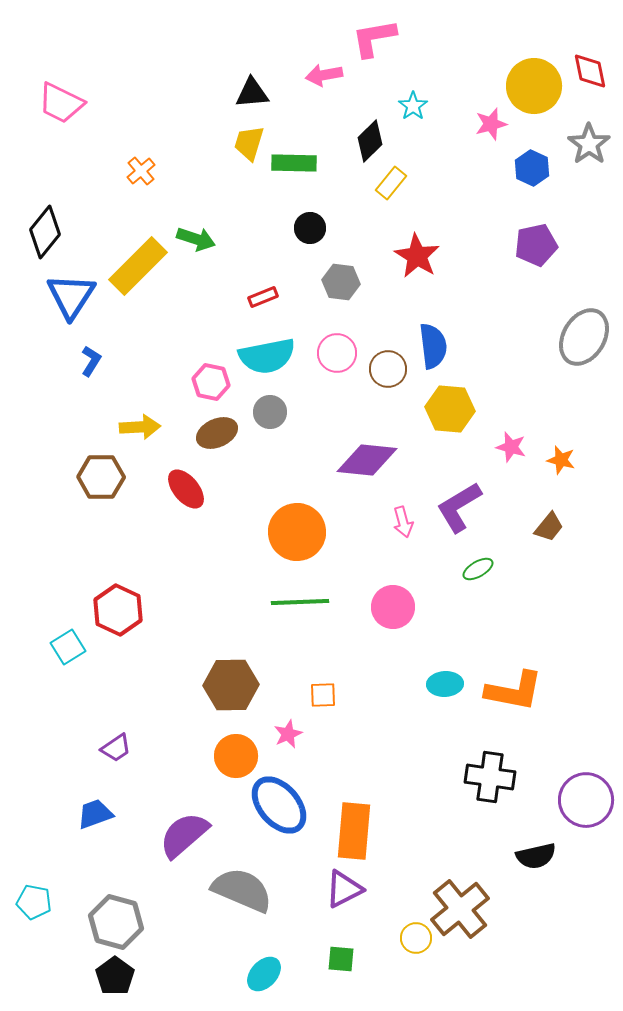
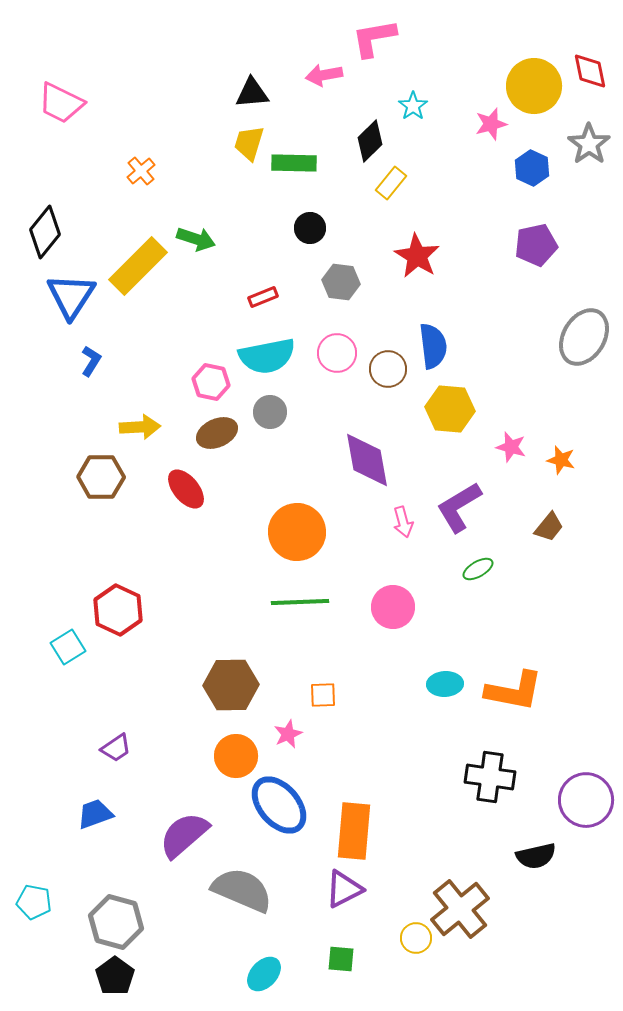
purple diamond at (367, 460): rotated 74 degrees clockwise
